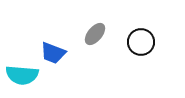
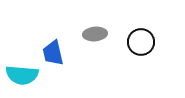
gray ellipse: rotated 45 degrees clockwise
blue trapezoid: rotated 56 degrees clockwise
